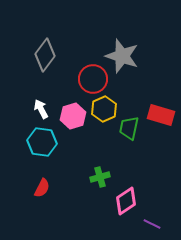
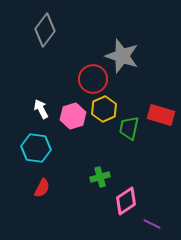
gray diamond: moved 25 px up
cyan hexagon: moved 6 px left, 6 px down
